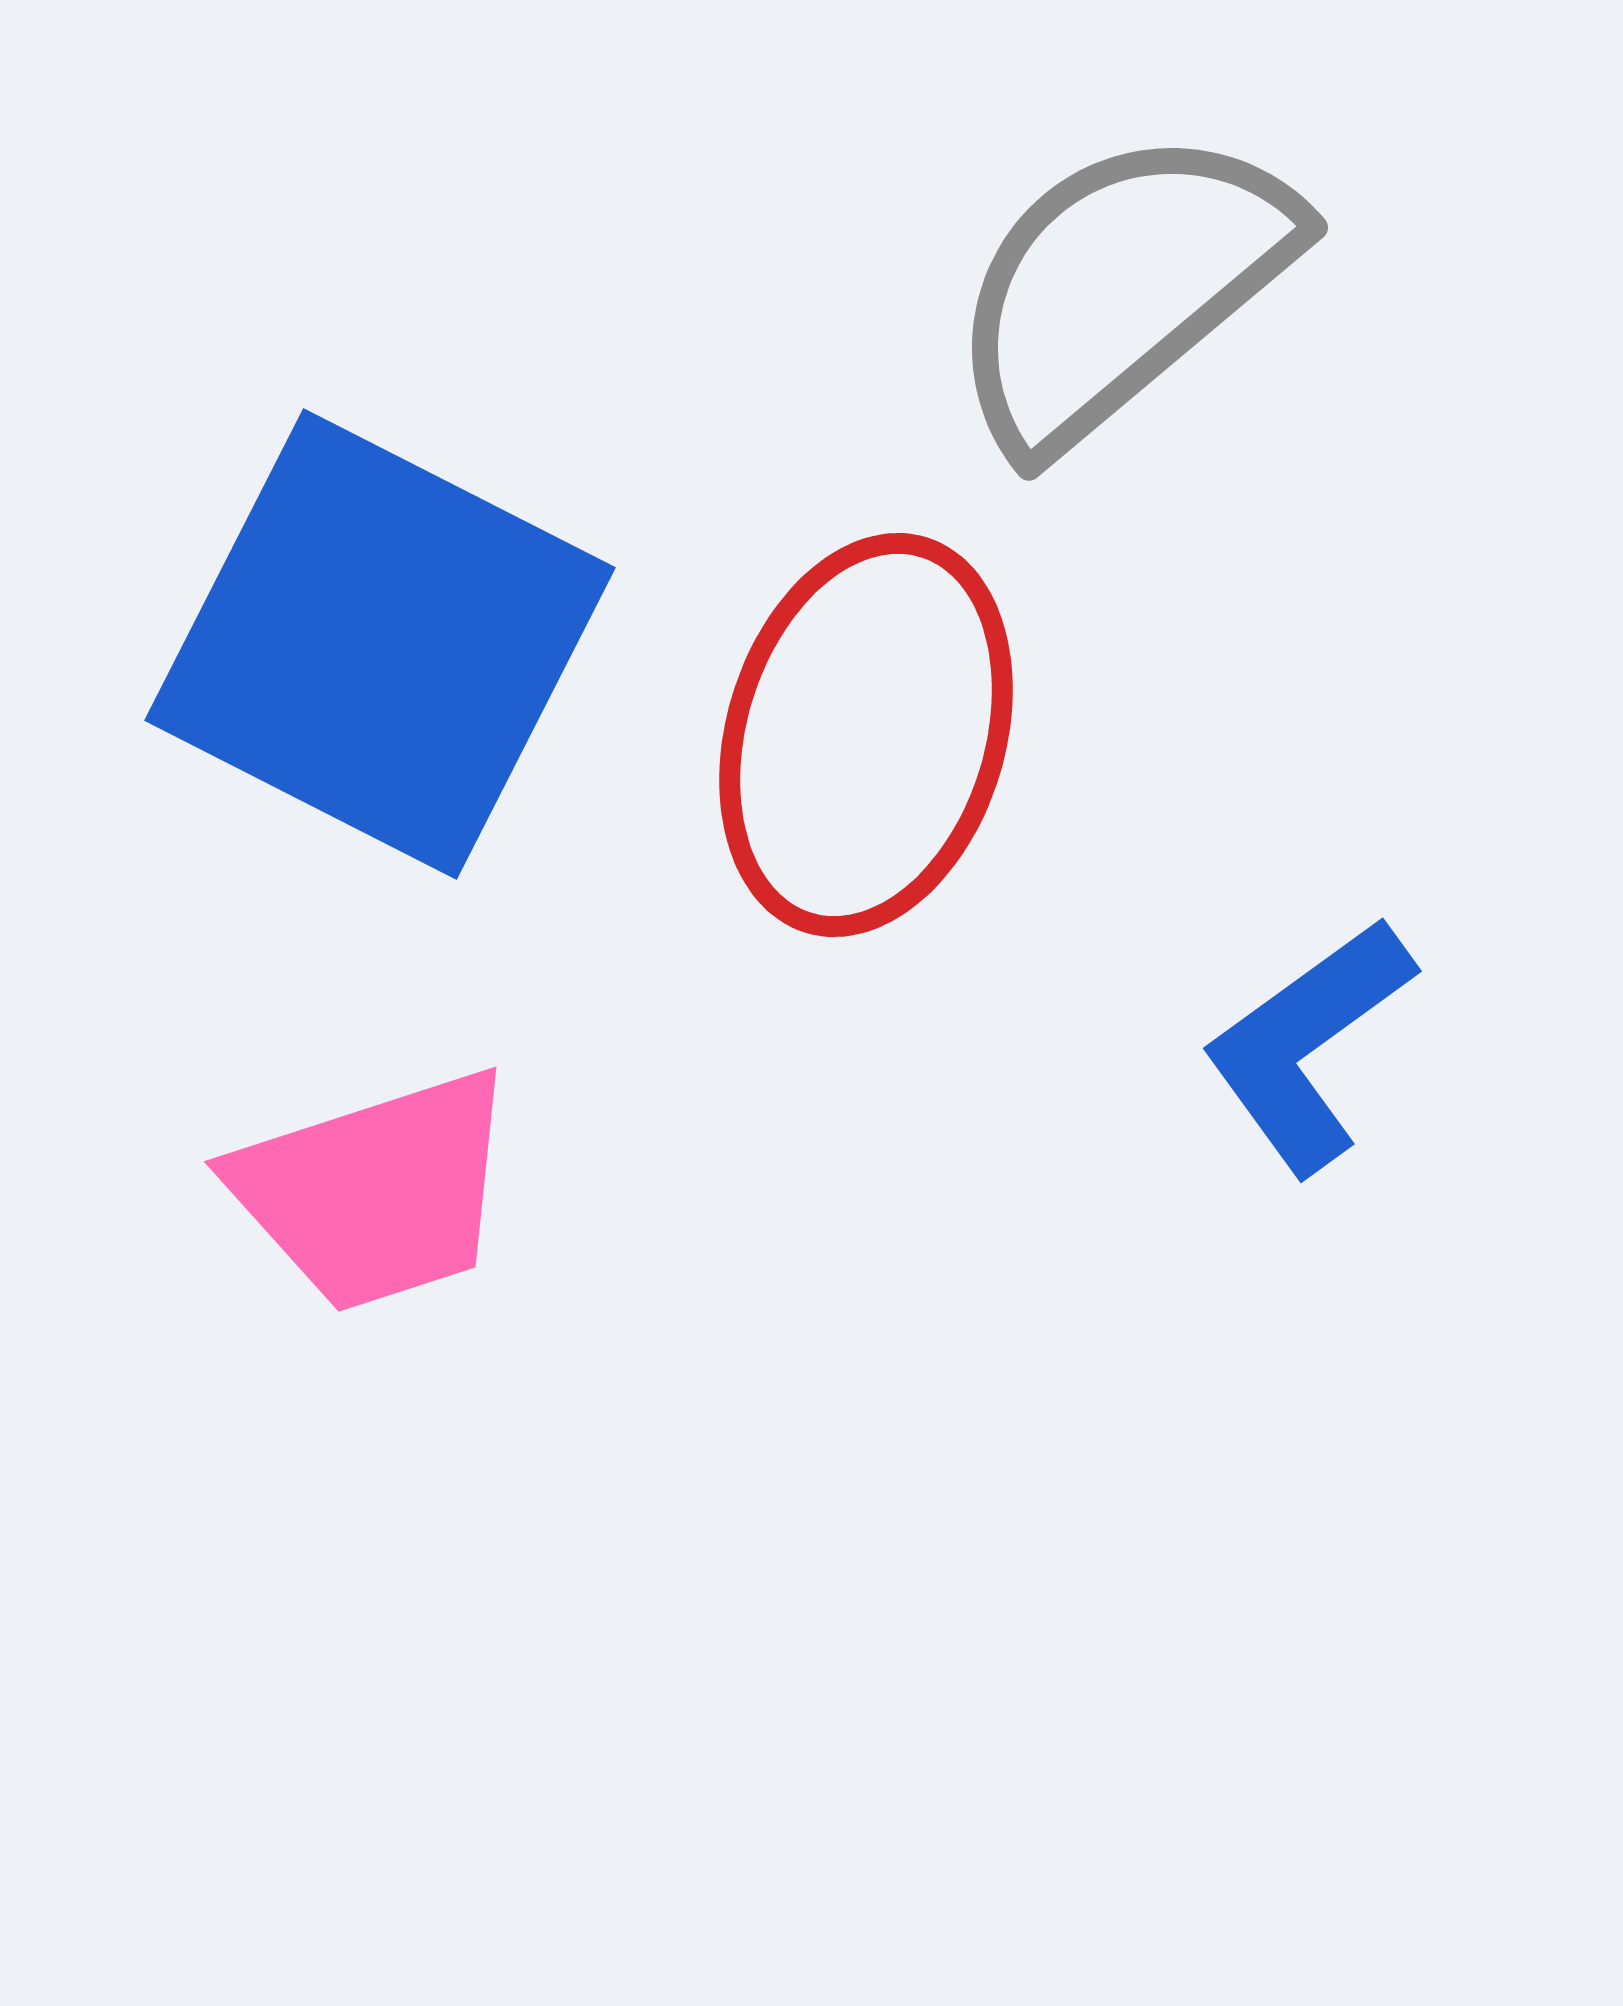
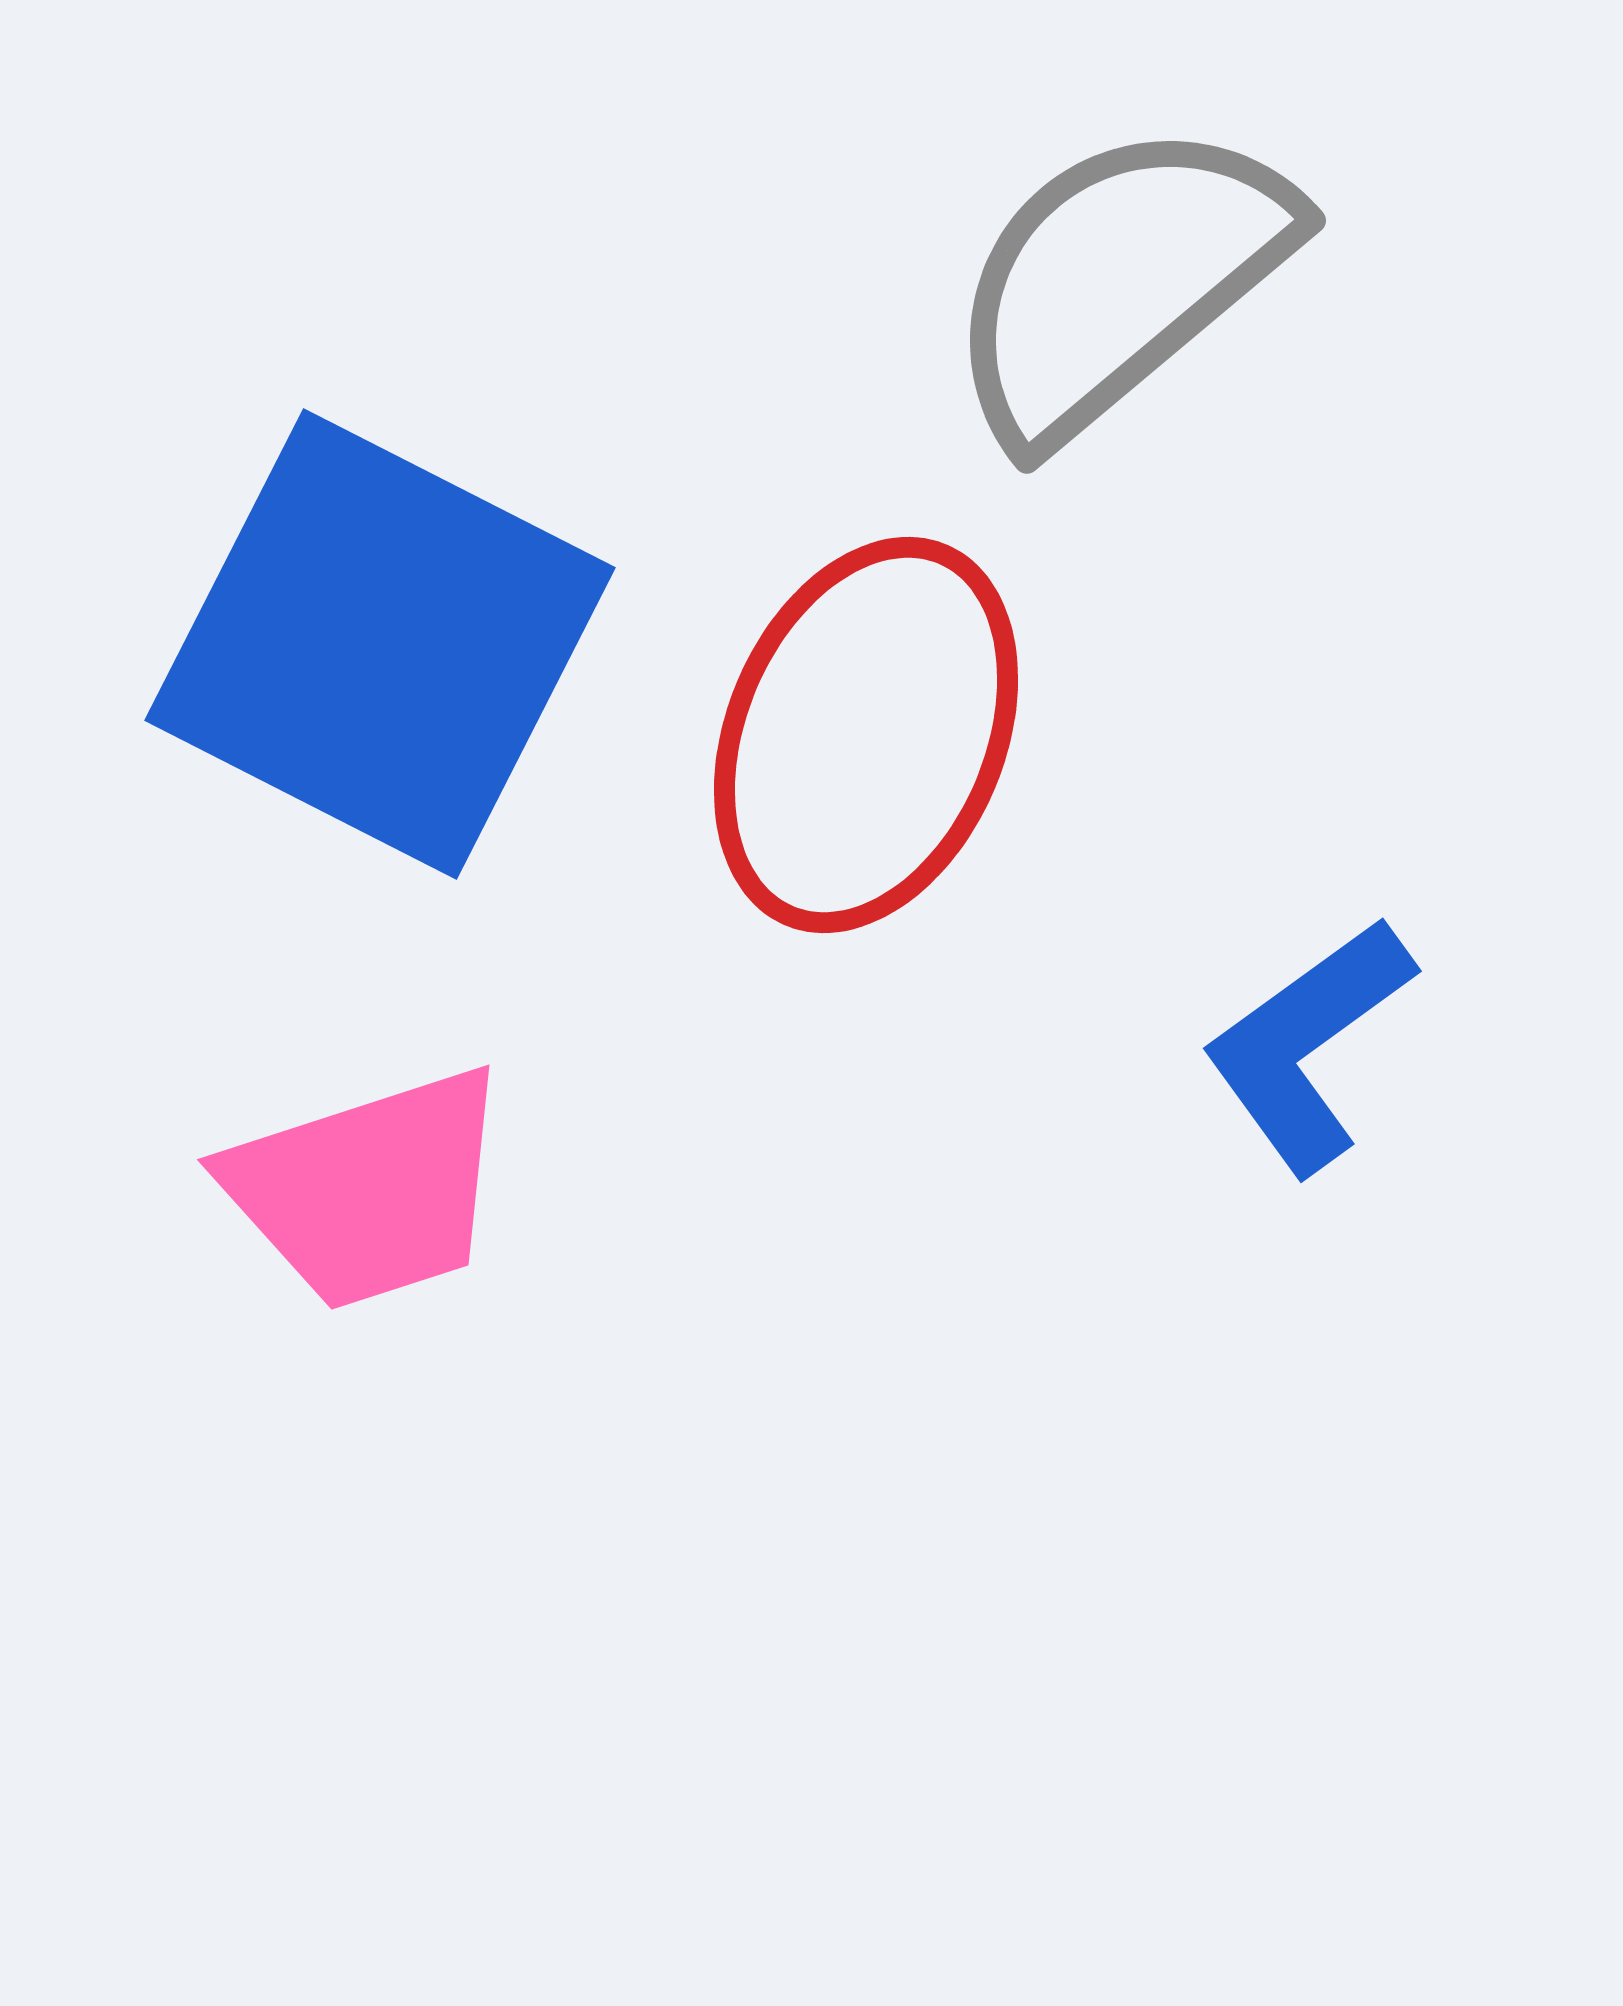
gray semicircle: moved 2 px left, 7 px up
red ellipse: rotated 6 degrees clockwise
pink trapezoid: moved 7 px left, 2 px up
